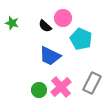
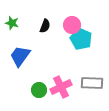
pink circle: moved 9 px right, 7 px down
black semicircle: rotated 112 degrees counterclockwise
blue trapezoid: moved 30 px left; rotated 100 degrees clockwise
gray rectangle: rotated 65 degrees clockwise
pink cross: rotated 15 degrees clockwise
